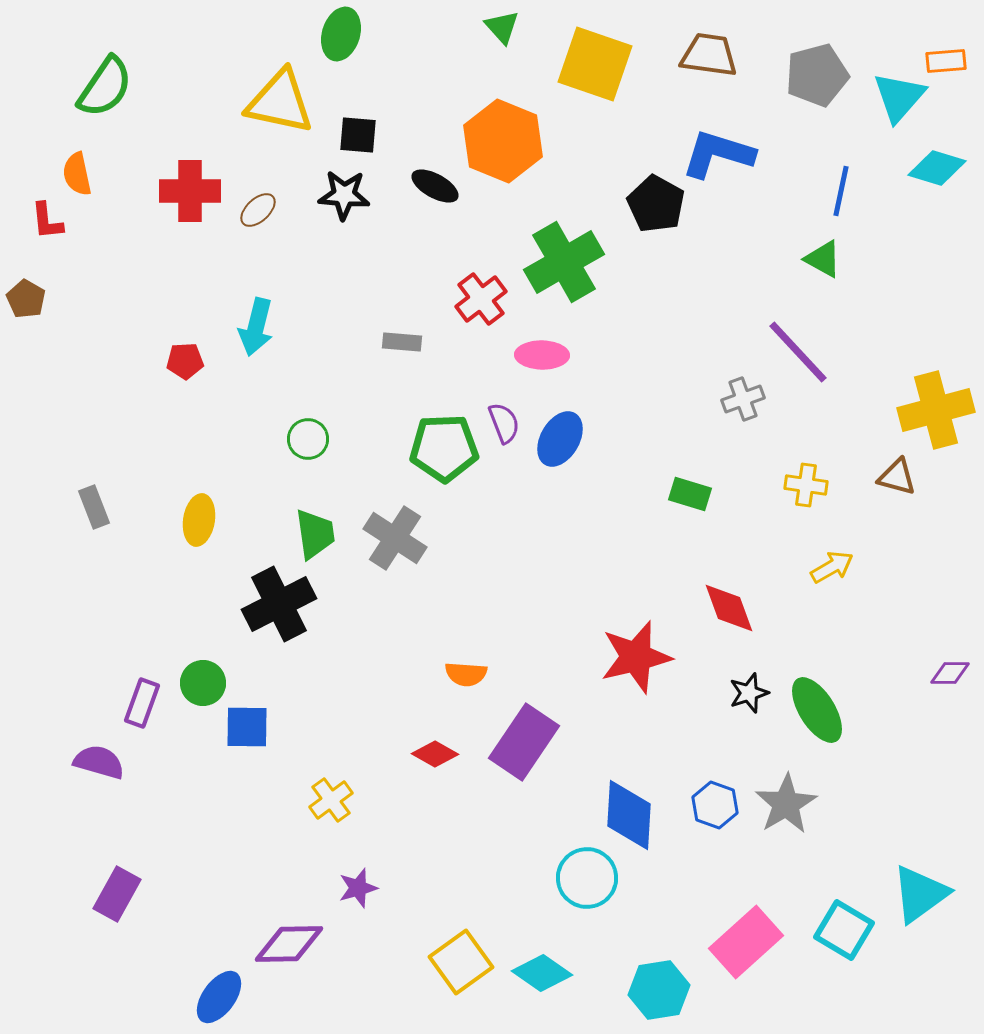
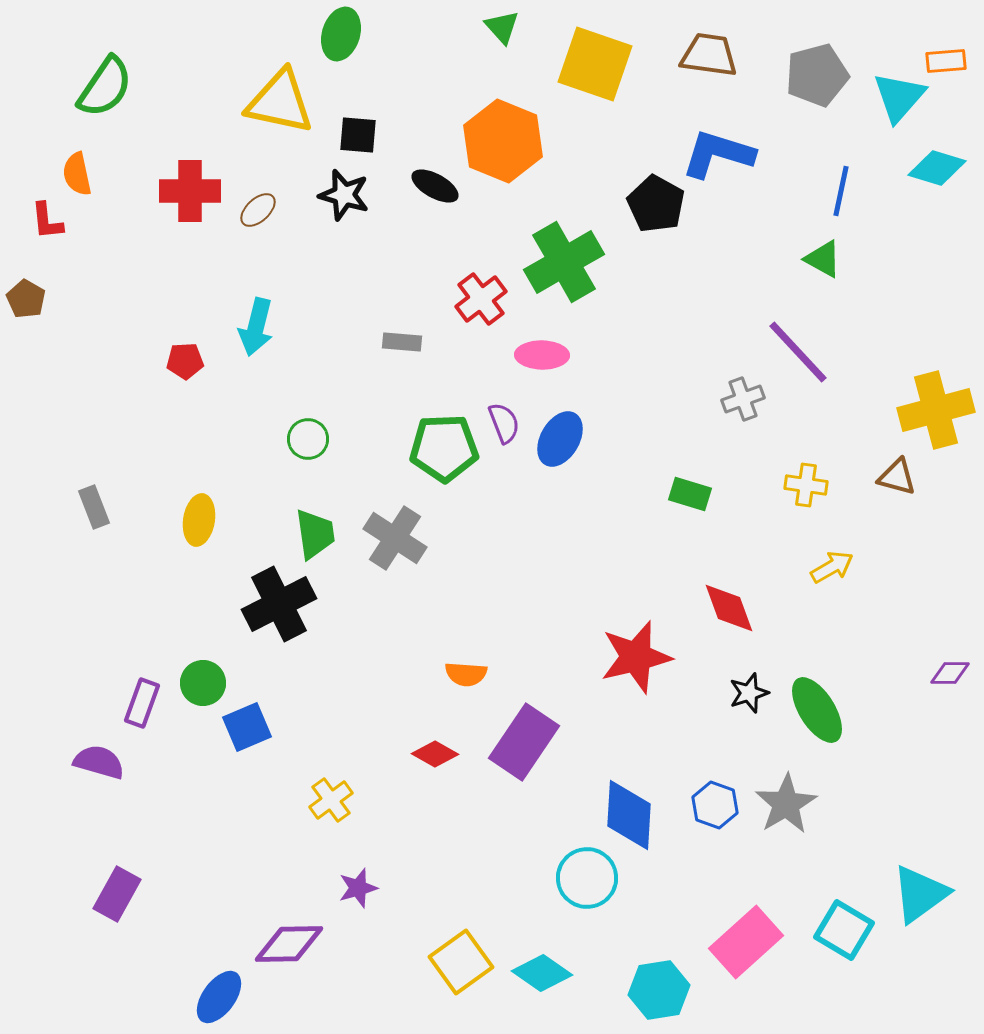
black star at (344, 195): rotated 12 degrees clockwise
blue square at (247, 727): rotated 24 degrees counterclockwise
